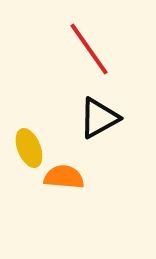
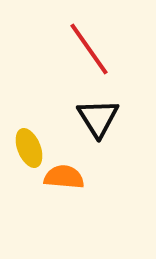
black triangle: moved 1 px left; rotated 33 degrees counterclockwise
